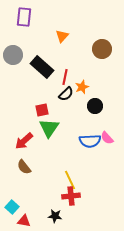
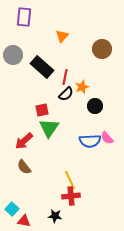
cyan square: moved 2 px down
